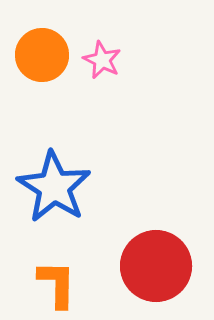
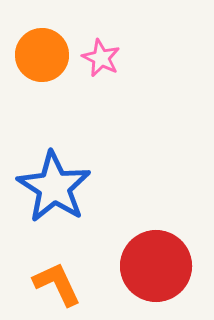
pink star: moved 1 px left, 2 px up
orange L-shape: rotated 26 degrees counterclockwise
